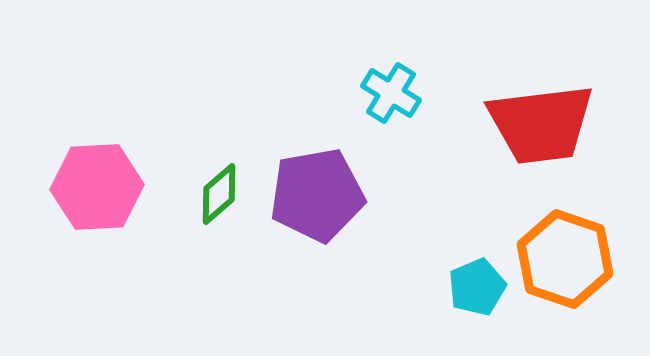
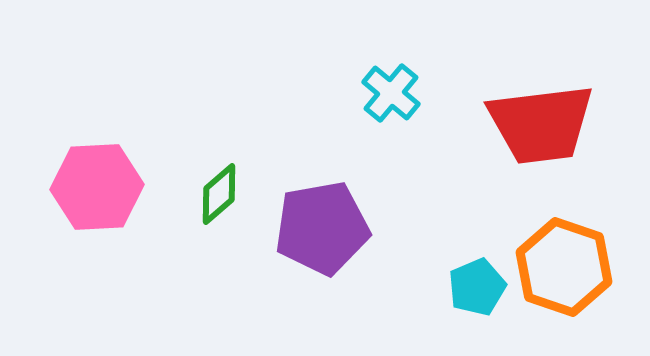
cyan cross: rotated 8 degrees clockwise
purple pentagon: moved 5 px right, 33 px down
orange hexagon: moved 1 px left, 8 px down
